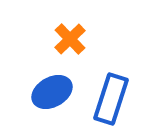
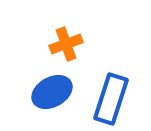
orange cross: moved 4 px left, 5 px down; rotated 24 degrees clockwise
